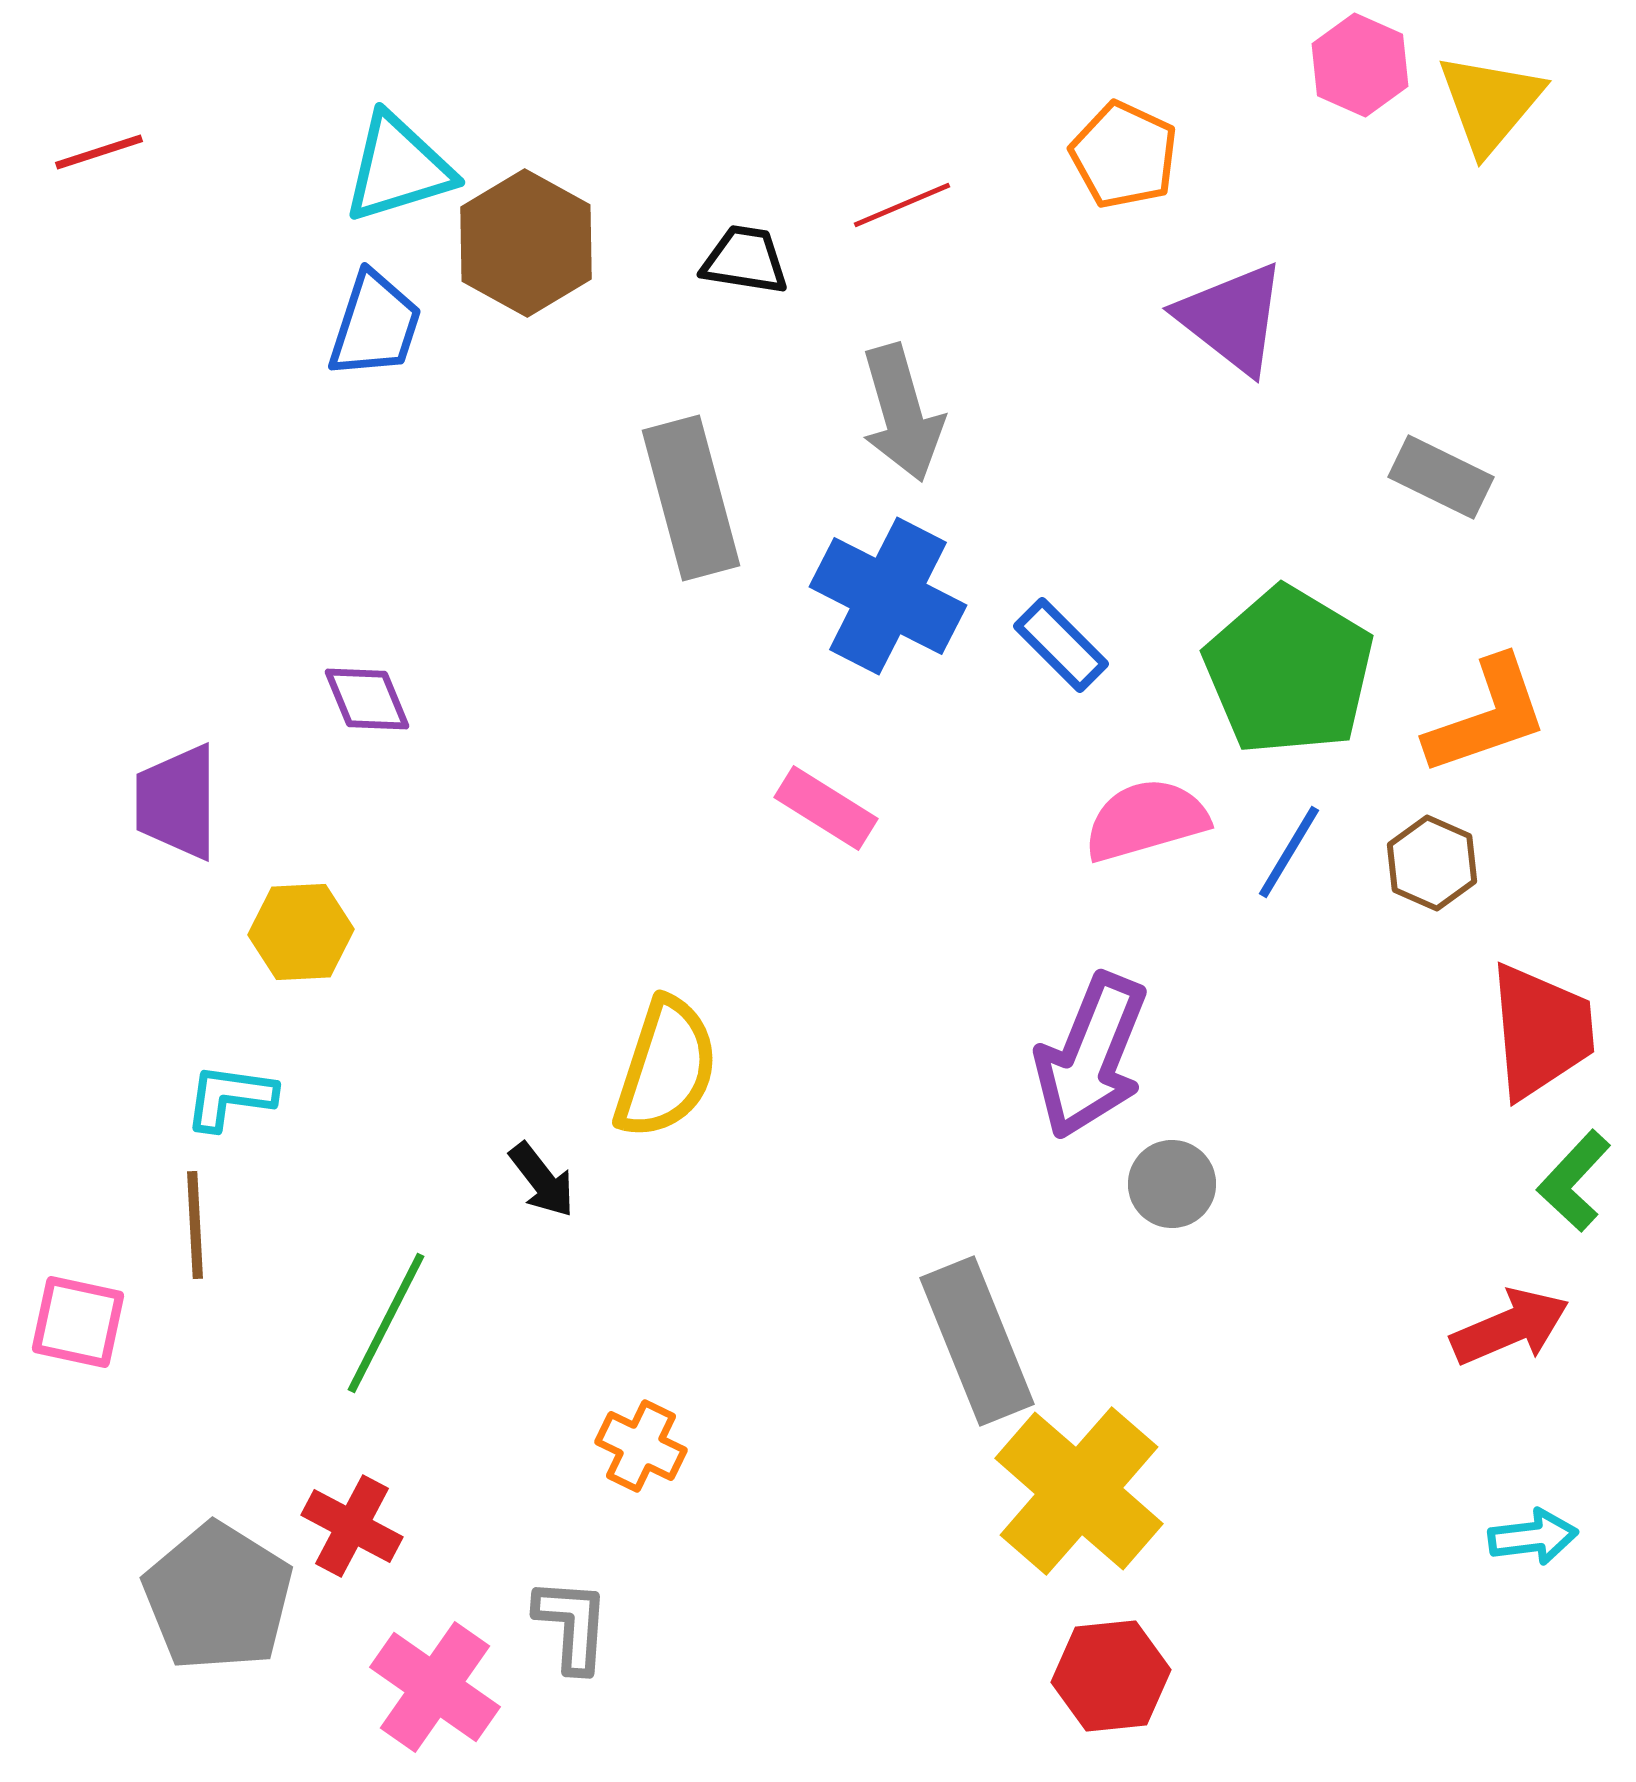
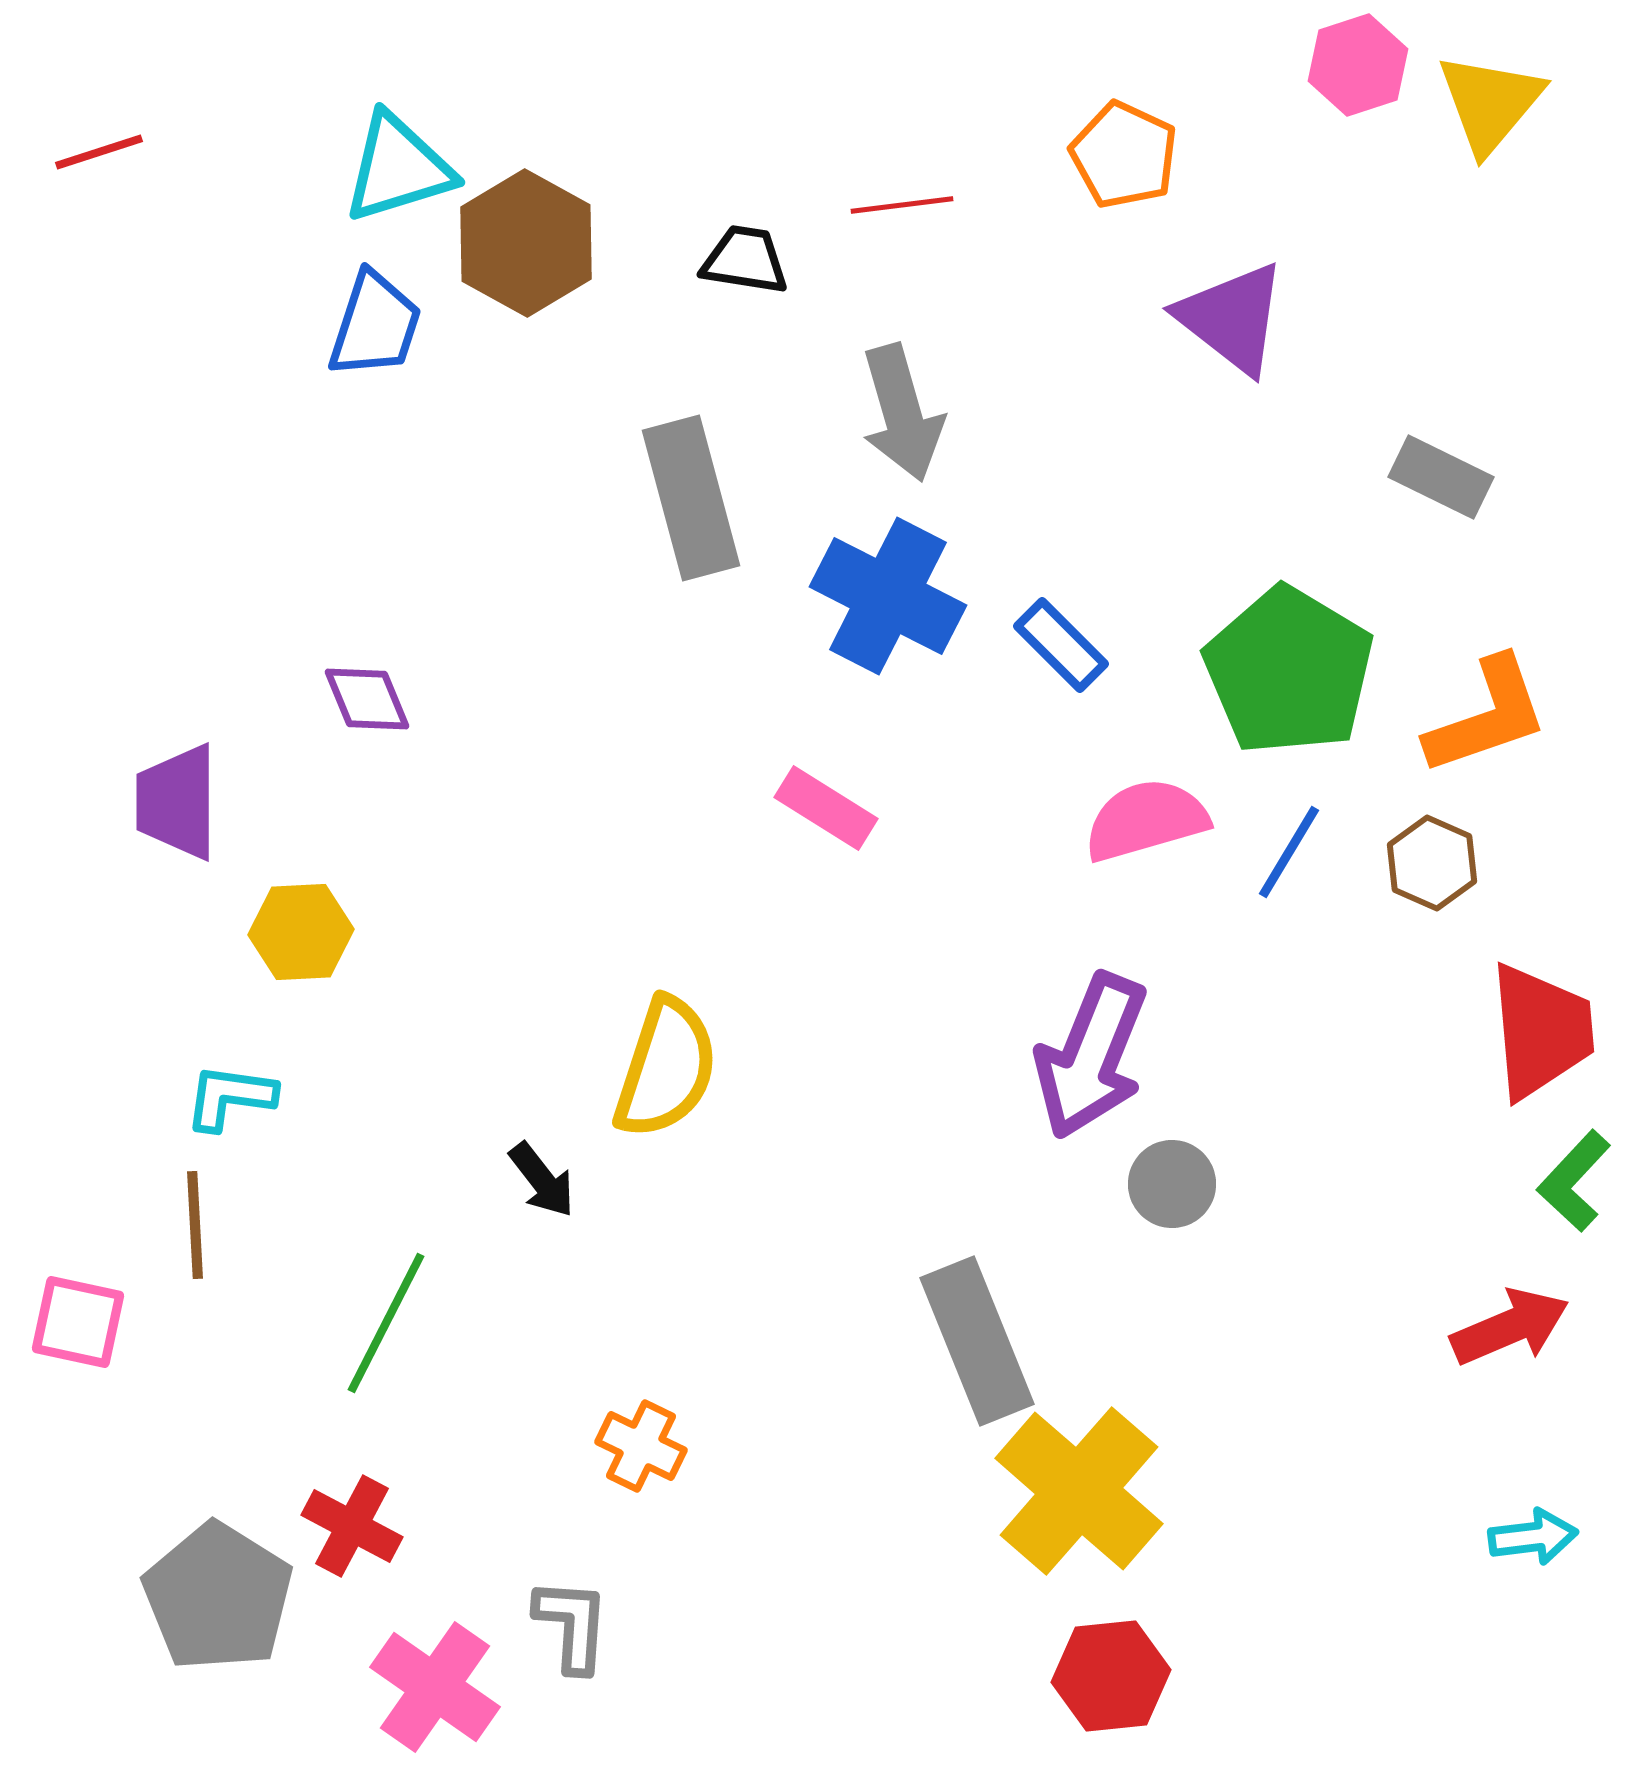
pink hexagon at (1360, 65): moved 2 px left; rotated 18 degrees clockwise
red line at (902, 205): rotated 16 degrees clockwise
